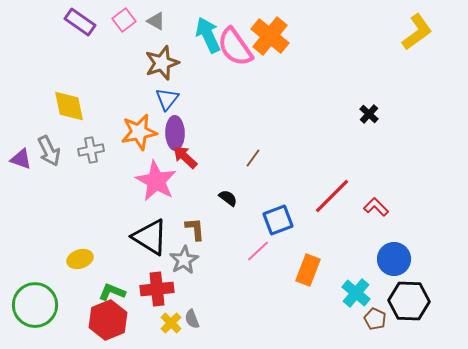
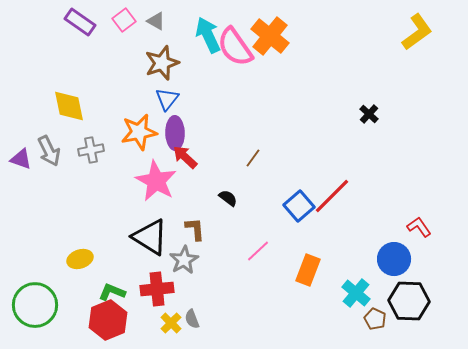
red L-shape: moved 43 px right, 20 px down; rotated 10 degrees clockwise
blue square: moved 21 px right, 14 px up; rotated 20 degrees counterclockwise
